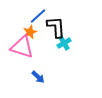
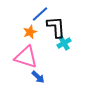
blue line: moved 2 px right, 2 px up
pink triangle: moved 4 px right, 10 px down
